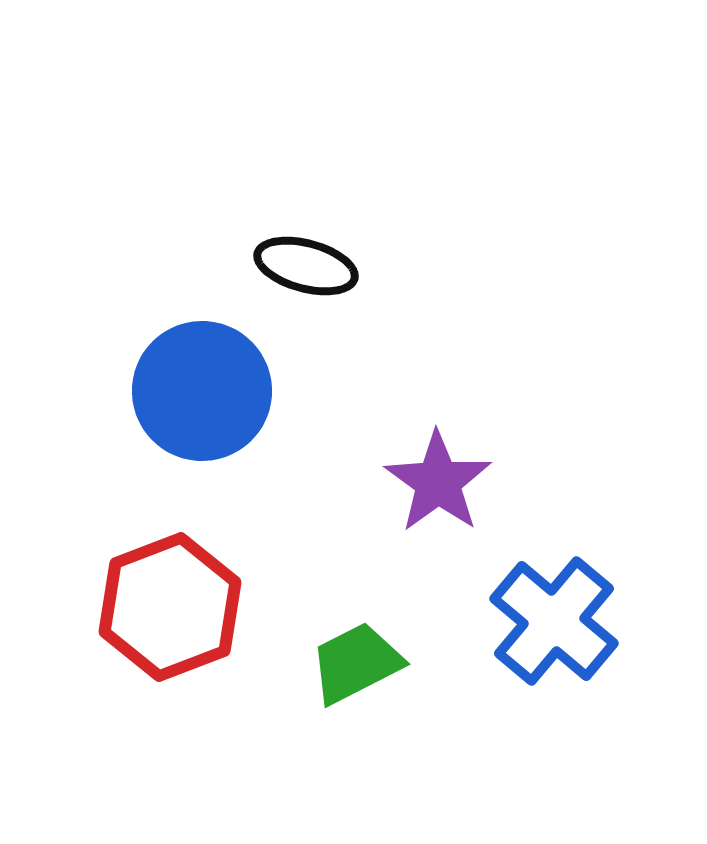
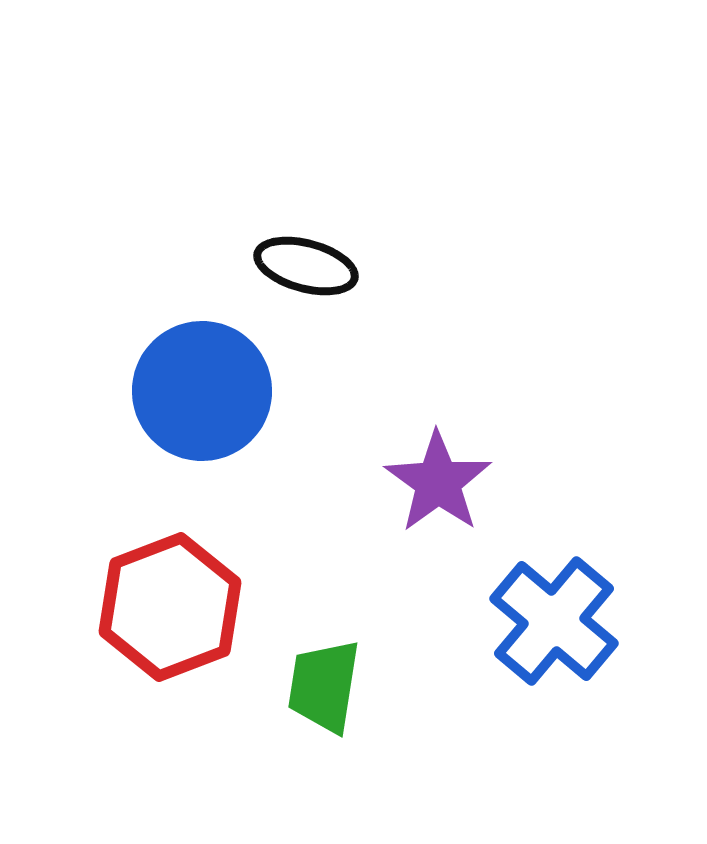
green trapezoid: moved 32 px left, 23 px down; rotated 54 degrees counterclockwise
